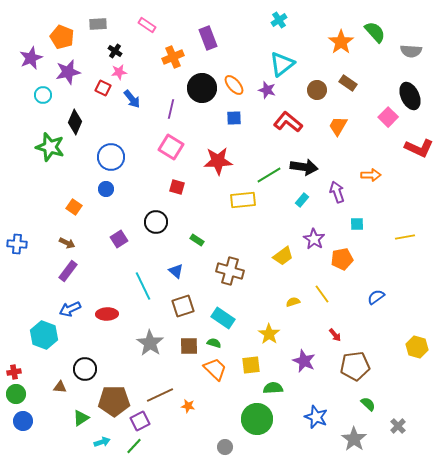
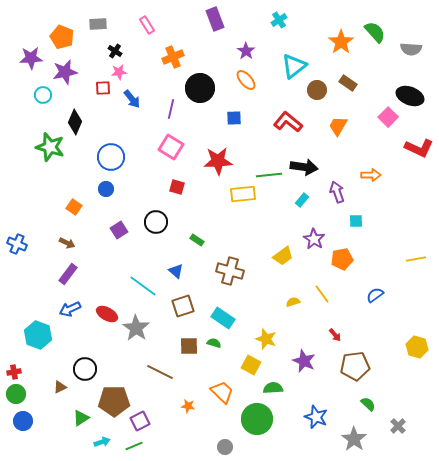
pink rectangle at (147, 25): rotated 24 degrees clockwise
purple rectangle at (208, 38): moved 7 px right, 19 px up
gray semicircle at (411, 51): moved 2 px up
purple star at (31, 58): rotated 20 degrees clockwise
cyan triangle at (282, 64): moved 12 px right, 2 px down
purple star at (68, 72): moved 3 px left
orange ellipse at (234, 85): moved 12 px right, 5 px up
red square at (103, 88): rotated 28 degrees counterclockwise
black circle at (202, 88): moved 2 px left
purple star at (267, 90): moved 21 px left, 39 px up; rotated 18 degrees clockwise
black ellipse at (410, 96): rotated 44 degrees counterclockwise
green line at (269, 175): rotated 25 degrees clockwise
yellow rectangle at (243, 200): moved 6 px up
cyan square at (357, 224): moved 1 px left, 3 px up
yellow line at (405, 237): moved 11 px right, 22 px down
purple square at (119, 239): moved 9 px up
blue cross at (17, 244): rotated 18 degrees clockwise
purple rectangle at (68, 271): moved 3 px down
cyan line at (143, 286): rotated 28 degrees counterclockwise
blue semicircle at (376, 297): moved 1 px left, 2 px up
red ellipse at (107, 314): rotated 30 degrees clockwise
yellow star at (269, 334): moved 3 px left, 5 px down; rotated 15 degrees counterclockwise
cyan hexagon at (44, 335): moved 6 px left
gray star at (150, 343): moved 14 px left, 15 px up
yellow square at (251, 365): rotated 36 degrees clockwise
orange trapezoid at (215, 369): moved 7 px right, 23 px down
brown triangle at (60, 387): rotated 32 degrees counterclockwise
brown line at (160, 395): moved 23 px up; rotated 52 degrees clockwise
green line at (134, 446): rotated 24 degrees clockwise
